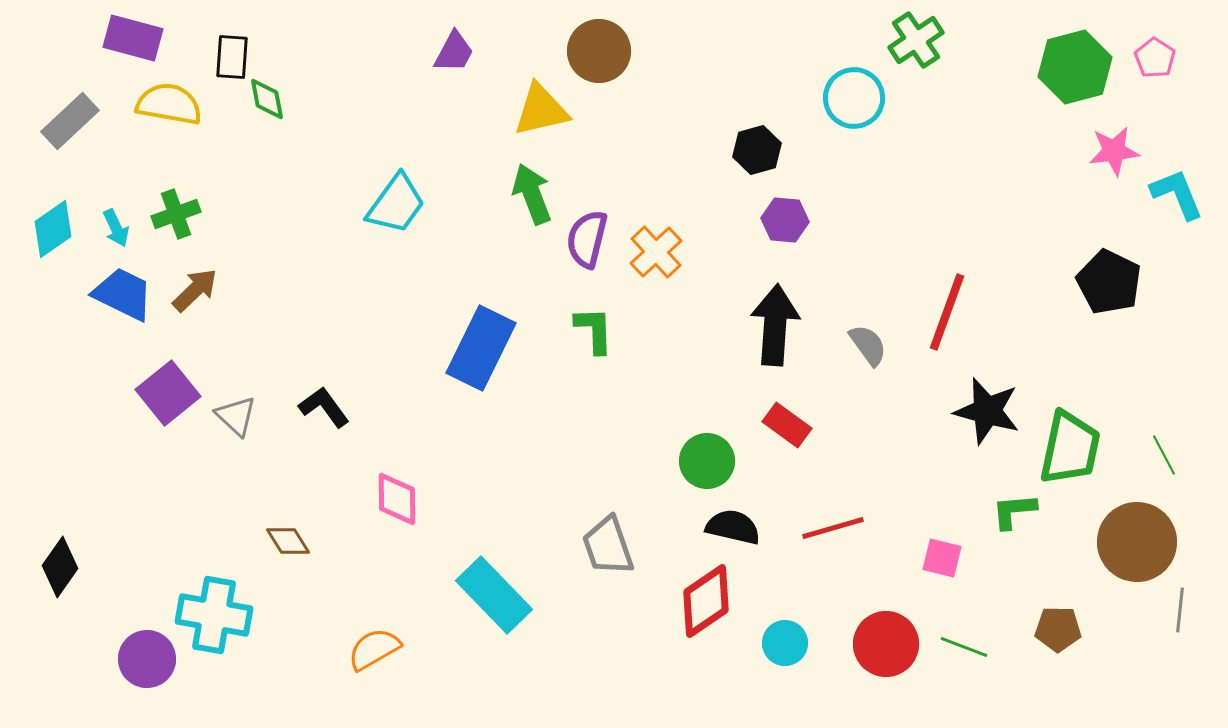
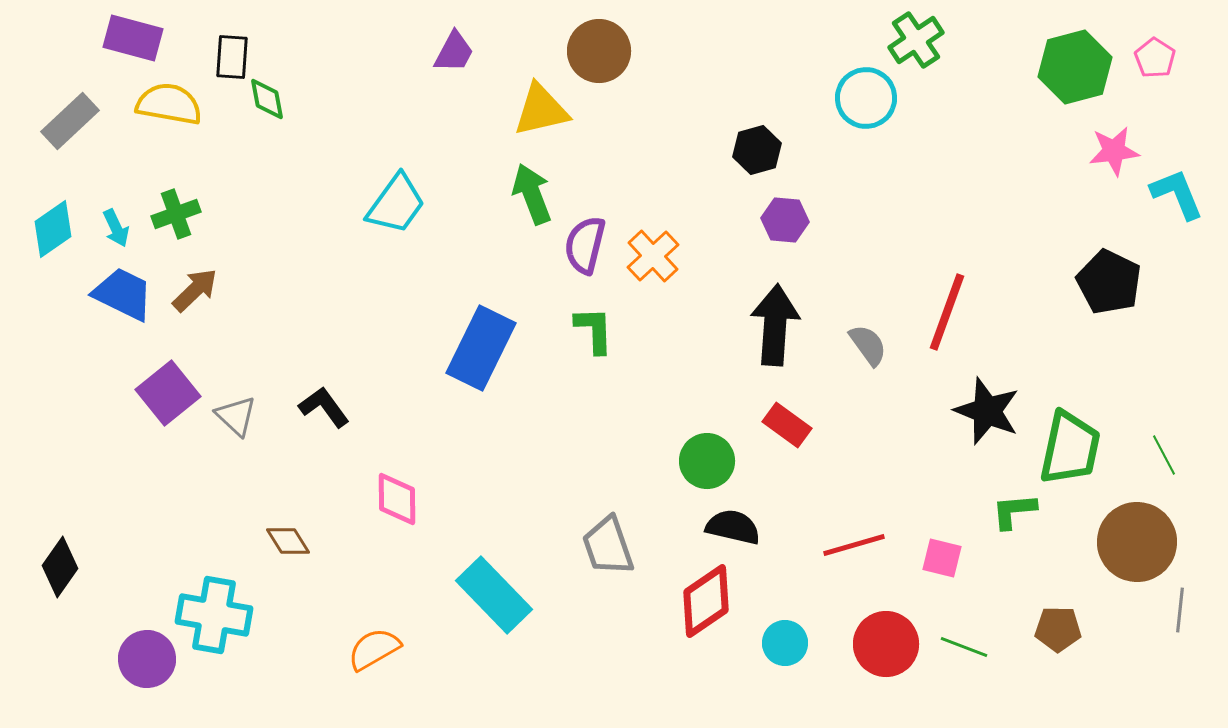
cyan circle at (854, 98): moved 12 px right
purple semicircle at (587, 239): moved 2 px left, 6 px down
orange cross at (656, 252): moved 3 px left, 4 px down
black star at (987, 411): rotated 6 degrees clockwise
red line at (833, 528): moved 21 px right, 17 px down
